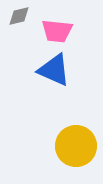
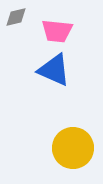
gray diamond: moved 3 px left, 1 px down
yellow circle: moved 3 px left, 2 px down
